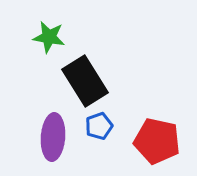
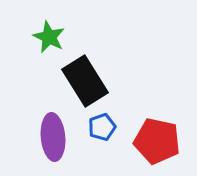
green star: rotated 16 degrees clockwise
blue pentagon: moved 3 px right, 1 px down
purple ellipse: rotated 9 degrees counterclockwise
